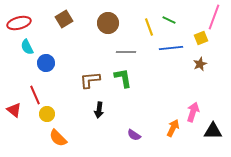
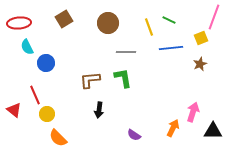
red ellipse: rotated 10 degrees clockwise
